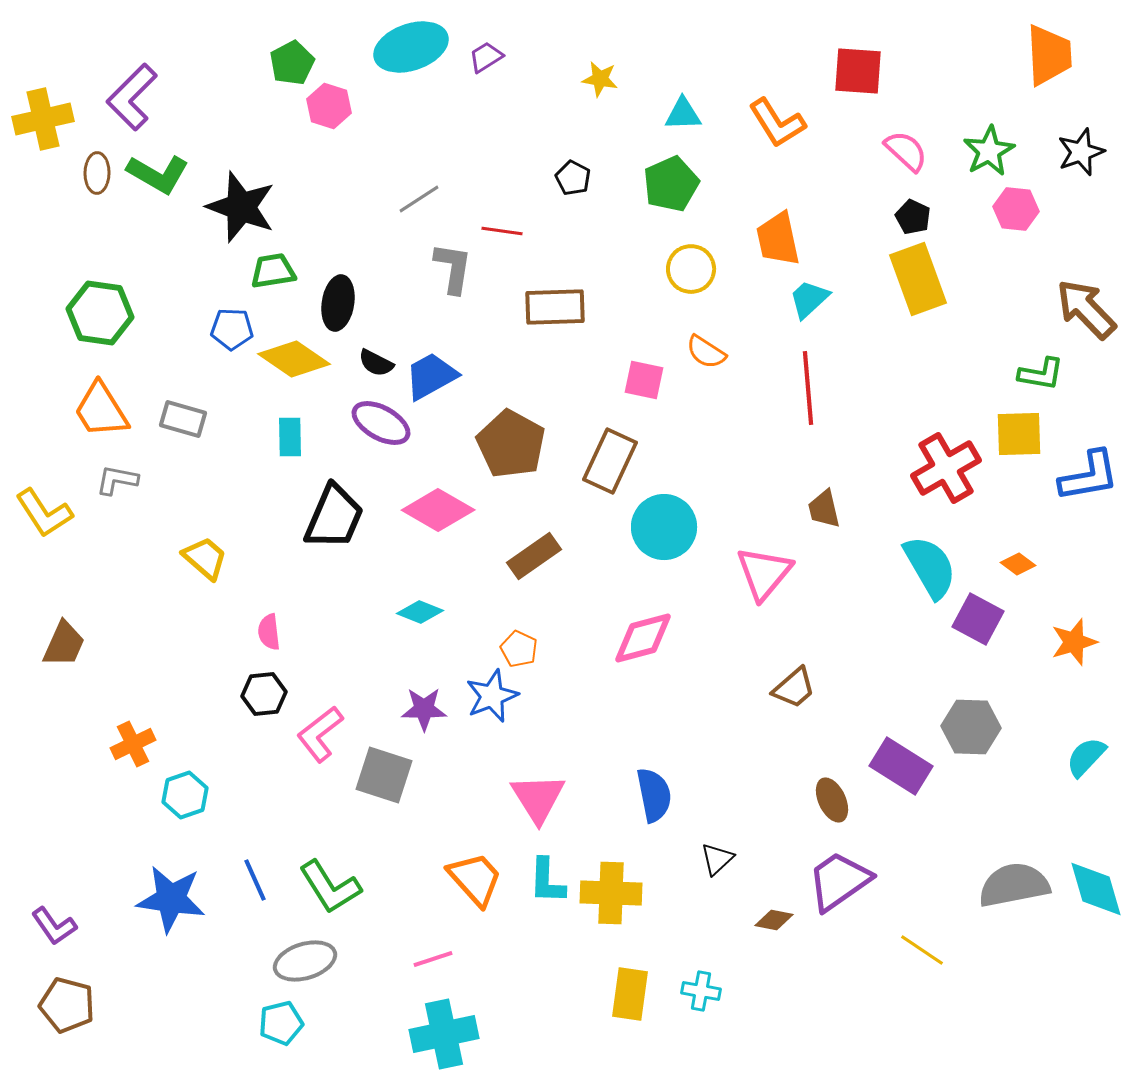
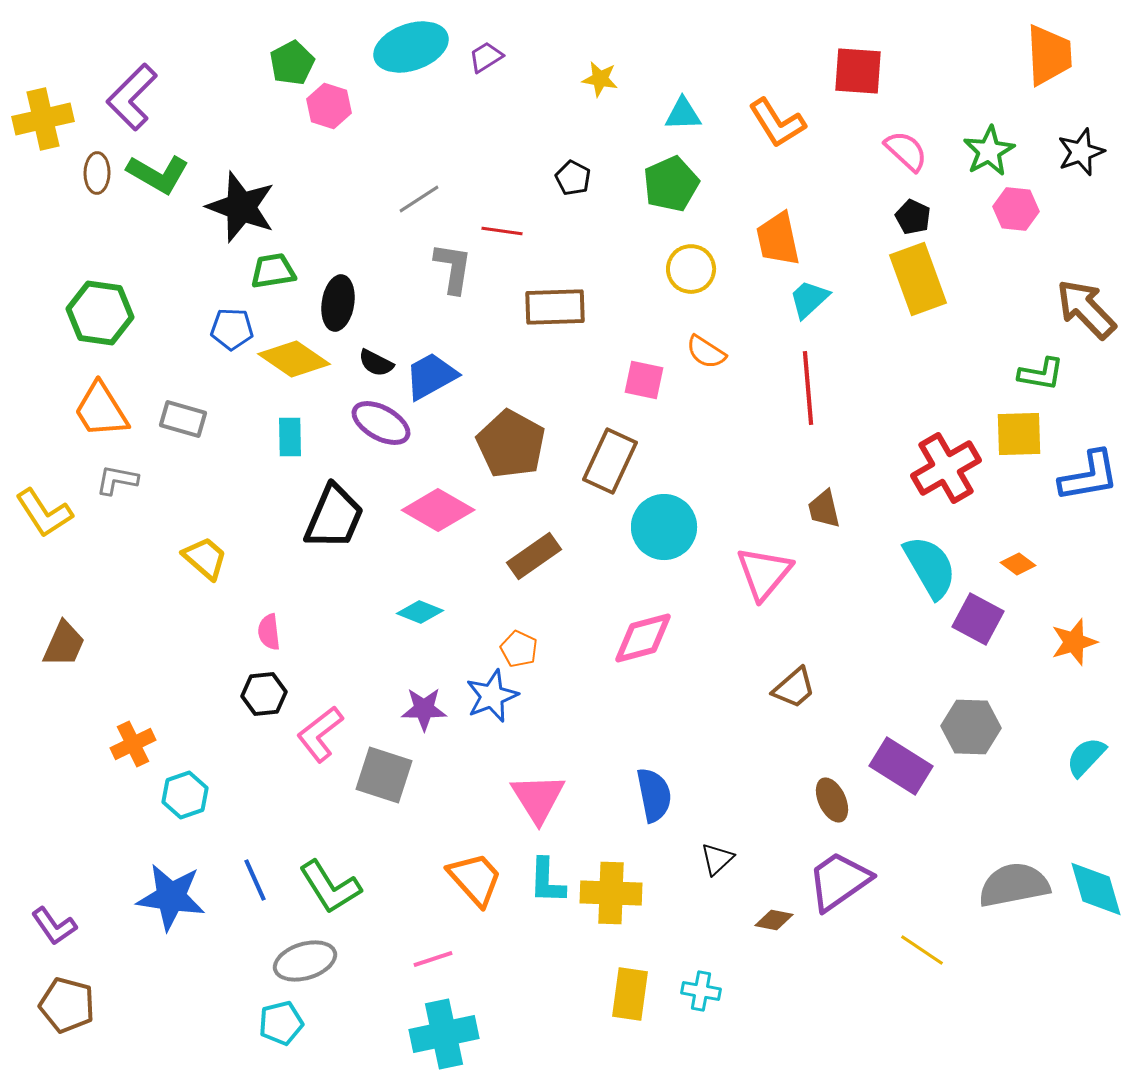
blue star at (171, 899): moved 2 px up
